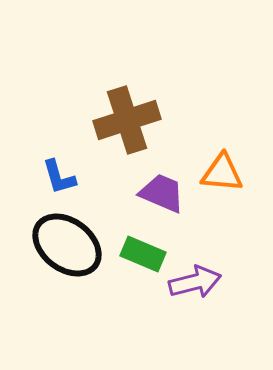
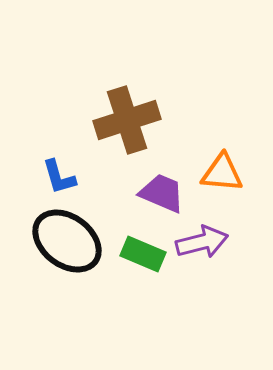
black ellipse: moved 4 px up
purple arrow: moved 7 px right, 40 px up
